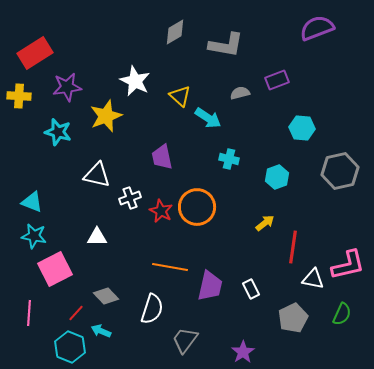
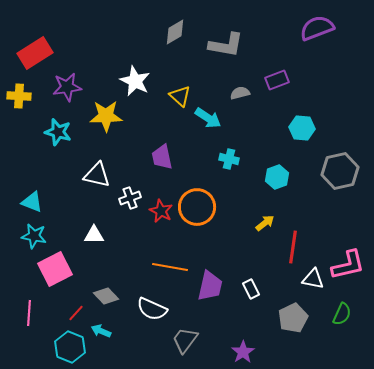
yellow star at (106, 116): rotated 20 degrees clockwise
white triangle at (97, 237): moved 3 px left, 2 px up
white semicircle at (152, 309): rotated 96 degrees clockwise
